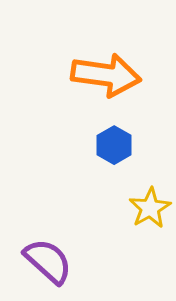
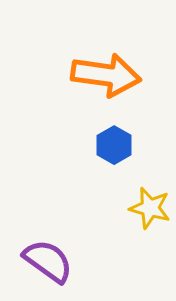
yellow star: rotated 27 degrees counterclockwise
purple semicircle: rotated 6 degrees counterclockwise
